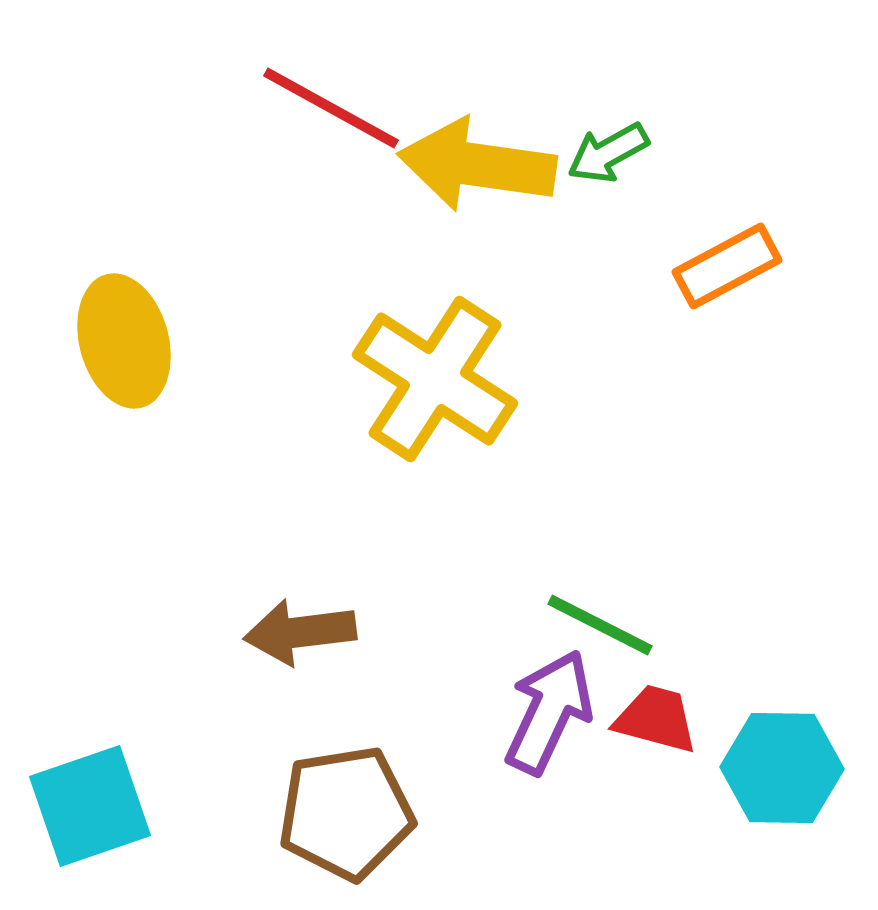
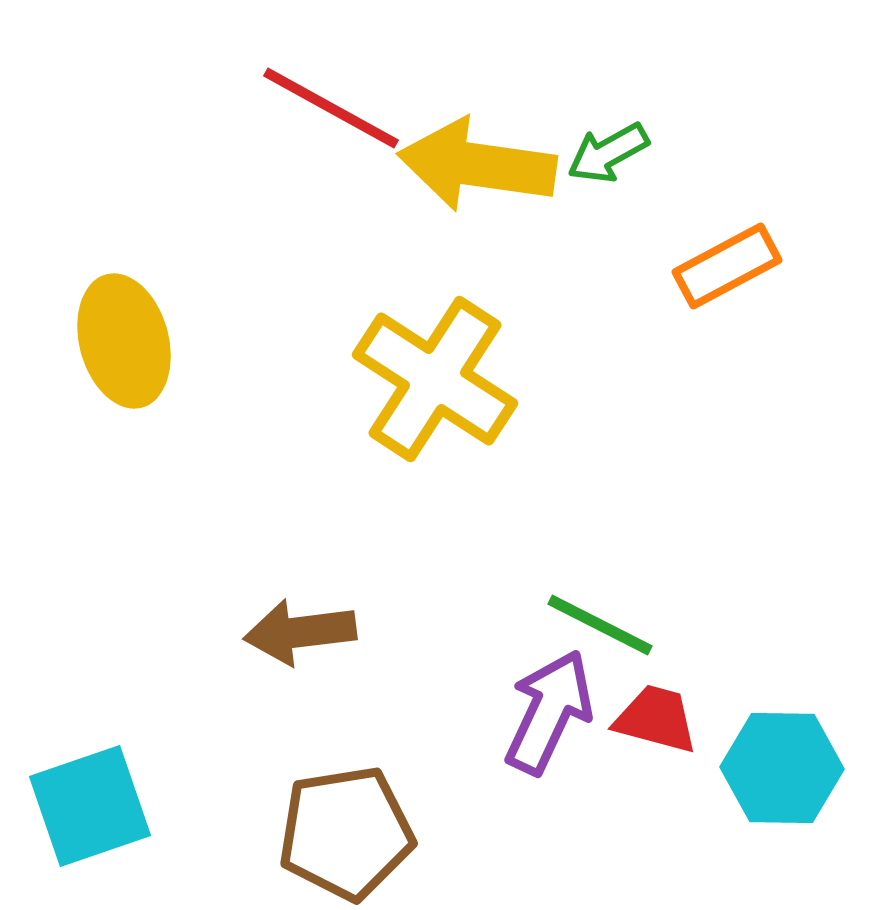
brown pentagon: moved 20 px down
